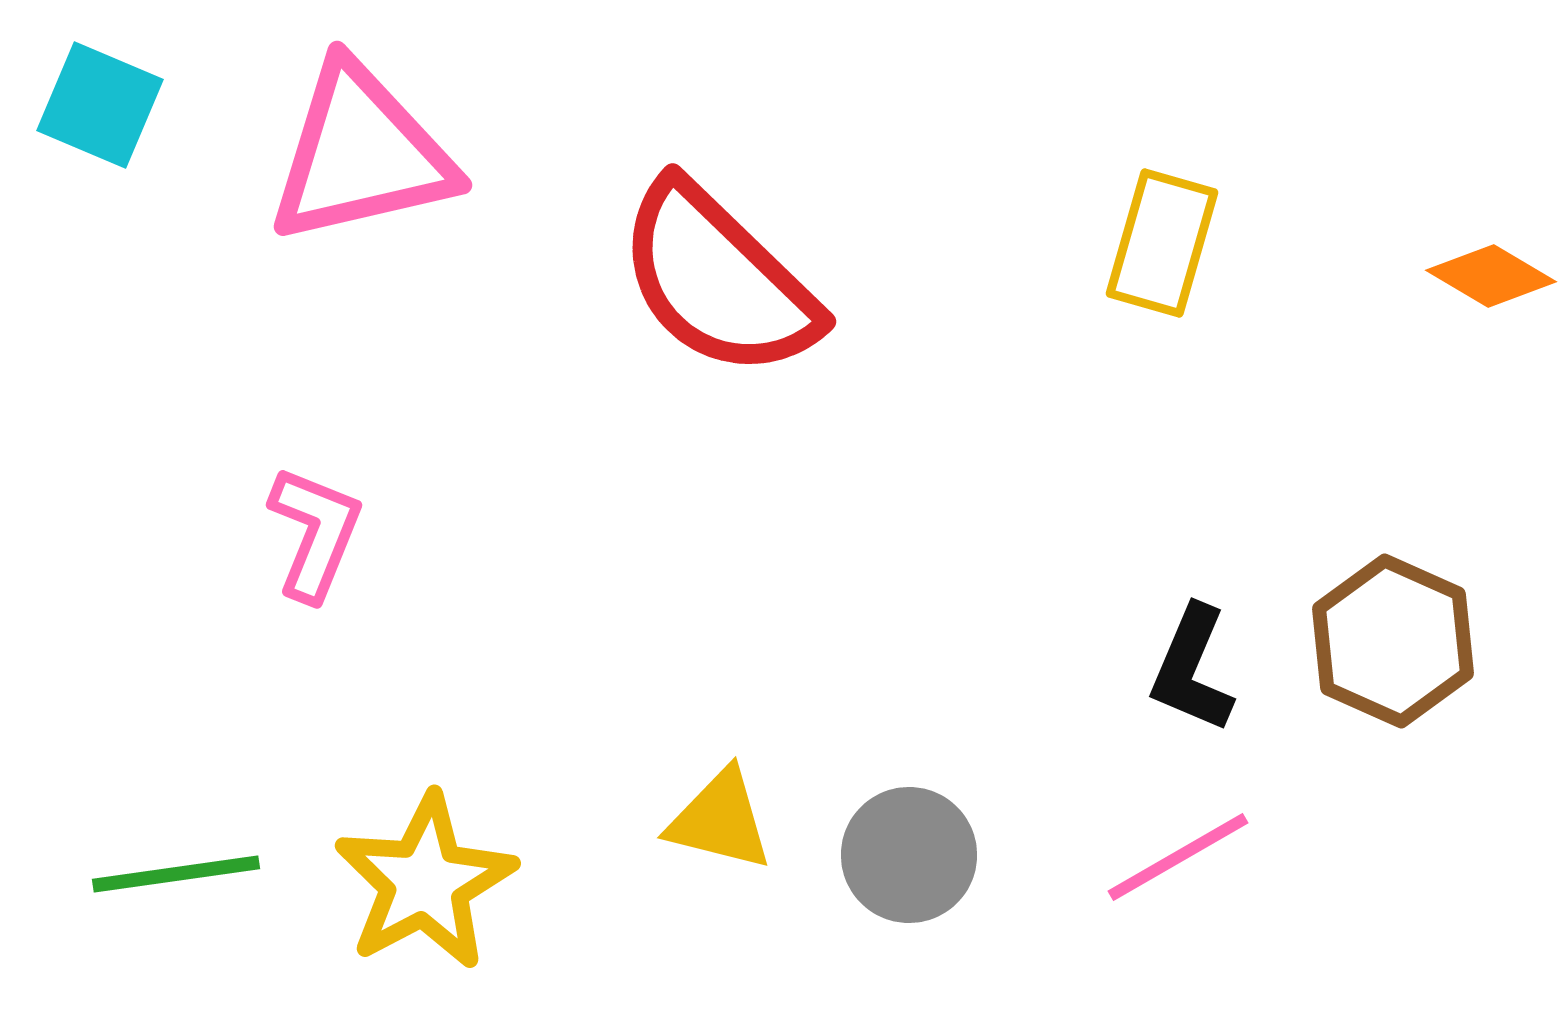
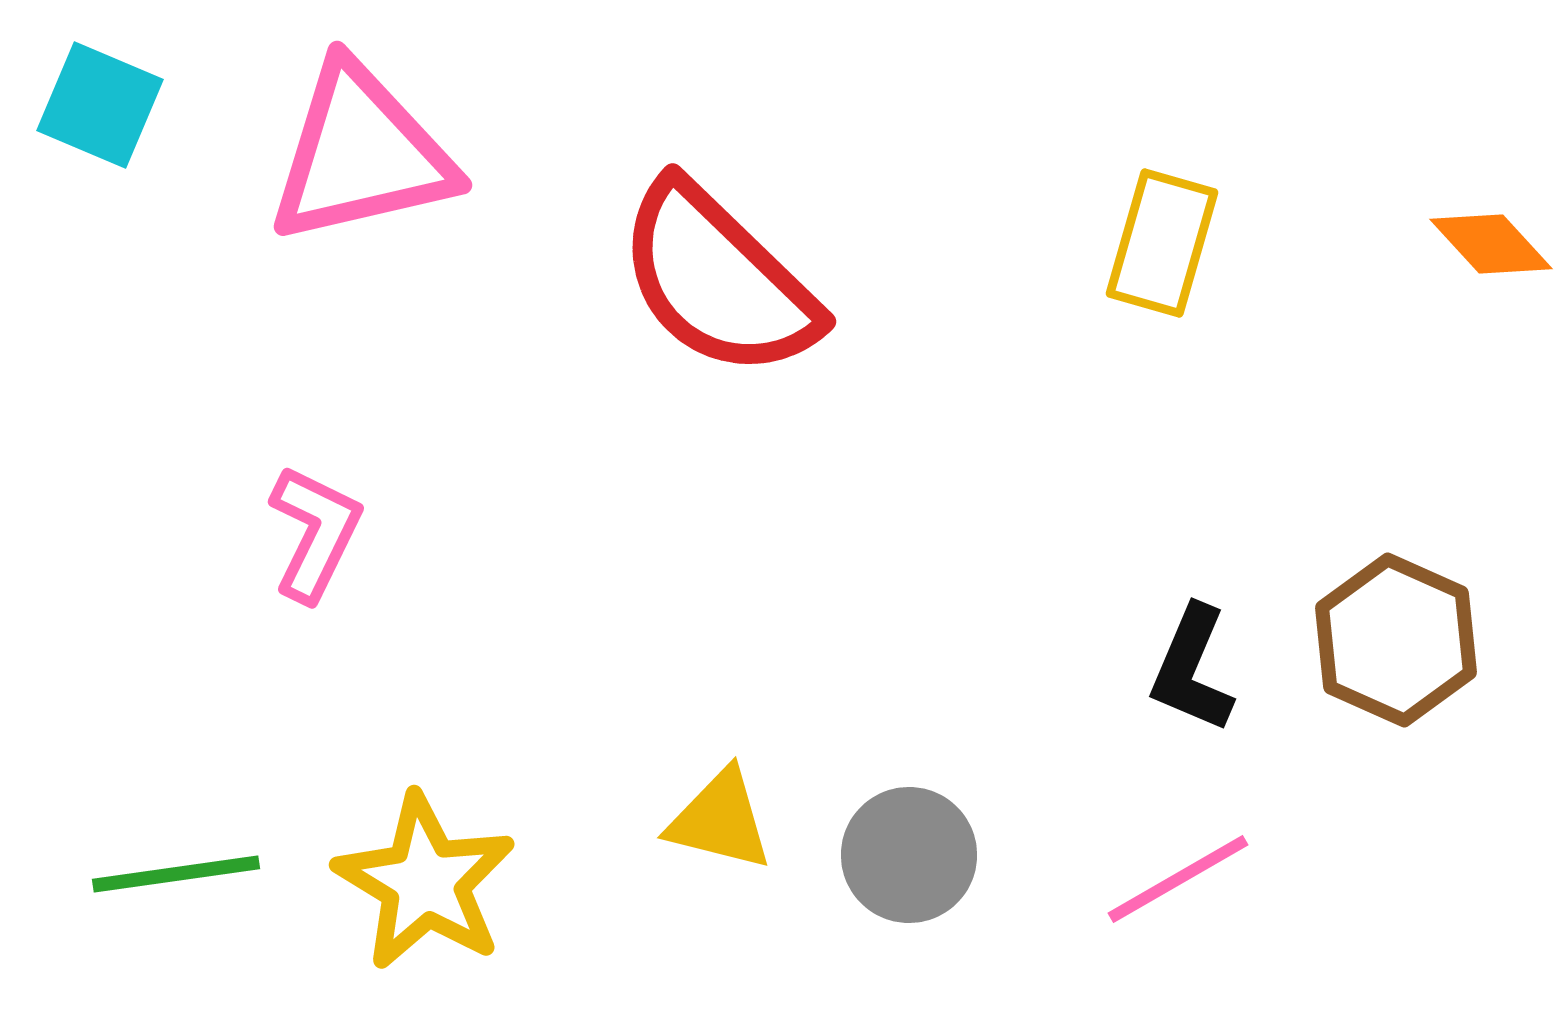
orange diamond: moved 32 px up; rotated 17 degrees clockwise
pink L-shape: rotated 4 degrees clockwise
brown hexagon: moved 3 px right, 1 px up
pink line: moved 22 px down
yellow star: rotated 13 degrees counterclockwise
